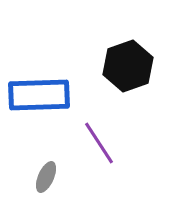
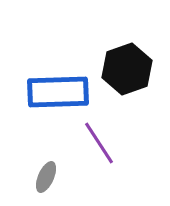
black hexagon: moved 1 px left, 3 px down
blue rectangle: moved 19 px right, 3 px up
